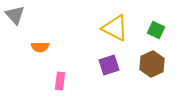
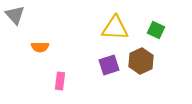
yellow triangle: rotated 24 degrees counterclockwise
brown hexagon: moved 11 px left, 3 px up
